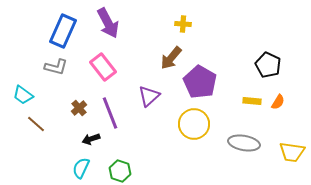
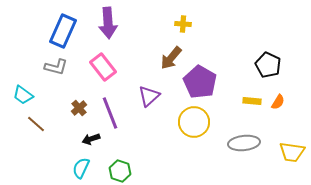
purple arrow: rotated 24 degrees clockwise
yellow circle: moved 2 px up
gray ellipse: rotated 16 degrees counterclockwise
